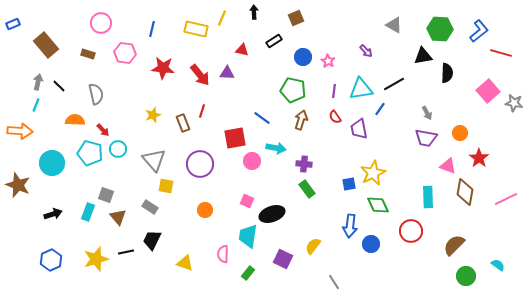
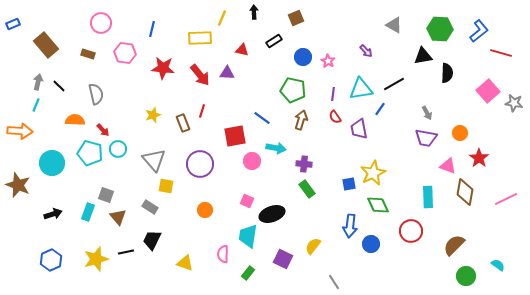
yellow rectangle at (196, 29): moved 4 px right, 9 px down; rotated 15 degrees counterclockwise
purple line at (334, 91): moved 1 px left, 3 px down
red square at (235, 138): moved 2 px up
